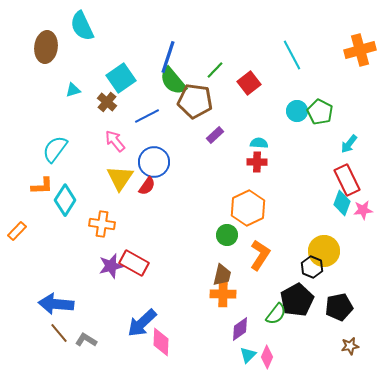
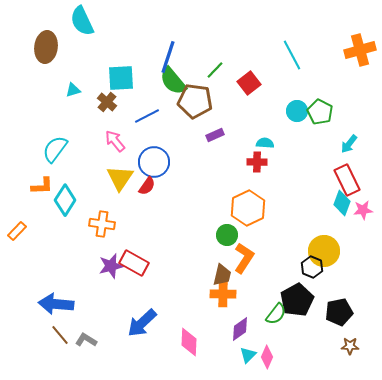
cyan semicircle at (82, 26): moved 5 px up
cyan square at (121, 78): rotated 32 degrees clockwise
purple rectangle at (215, 135): rotated 18 degrees clockwise
cyan semicircle at (259, 143): moved 6 px right
orange L-shape at (260, 255): moved 16 px left, 3 px down
black pentagon at (339, 307): moved 5 px down
brown line at (59, 333): moved 1 px right, 2 px down
pink diamond at (161, 342): moved 28 px right
brown star at (350, 346): rotated 12 degrees clockwise
